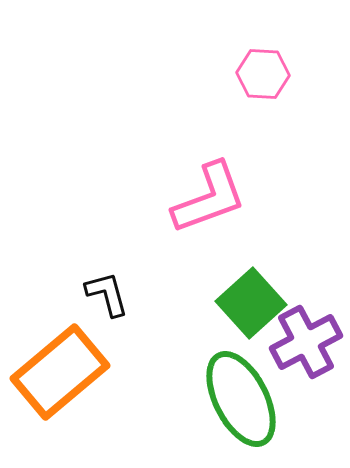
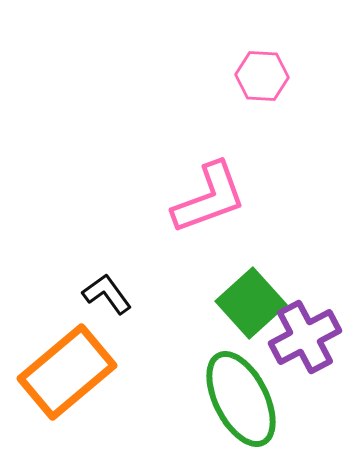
pink hexagon: moved 1 px left, 2 px down
black L-shape: rotated 21 degrees counterclockwise
purple cross: moved 1 px left, 5 px up
orange rectangle: moved 7 px right
